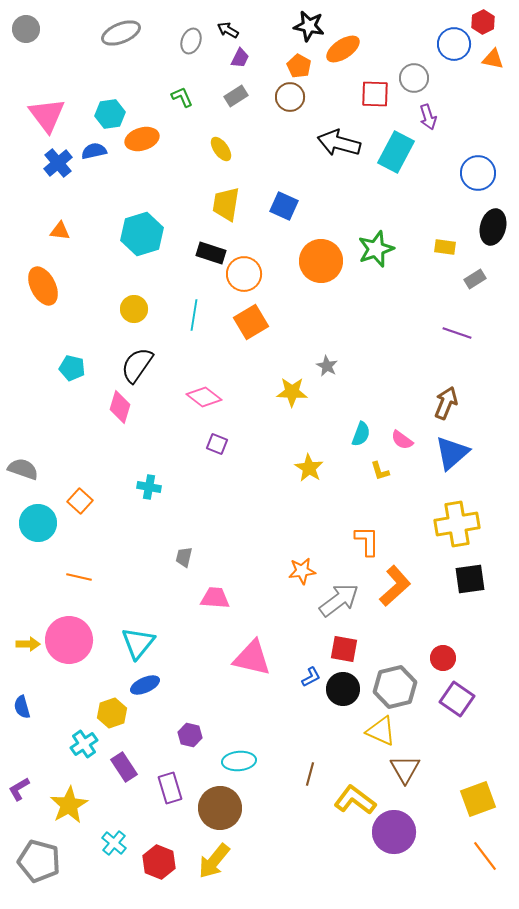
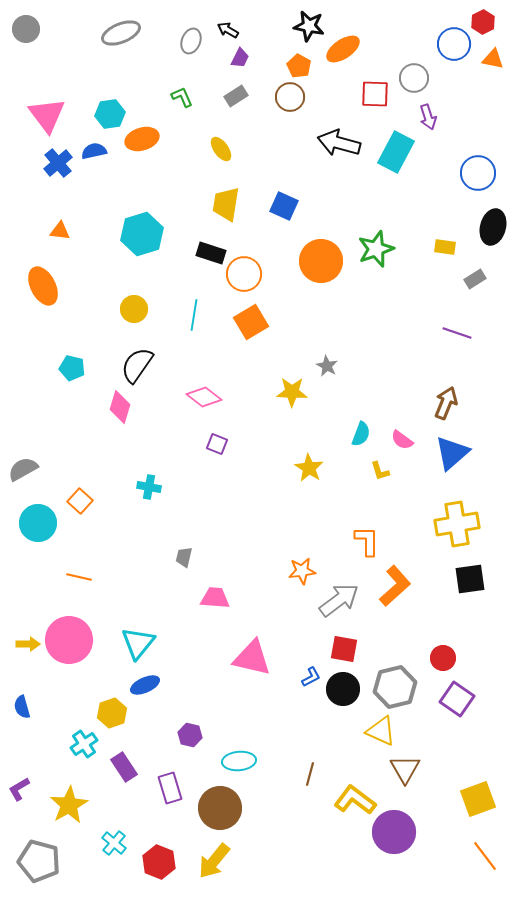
gray semicircle at (23, 469): rotated 48 degrees counterclockwise
